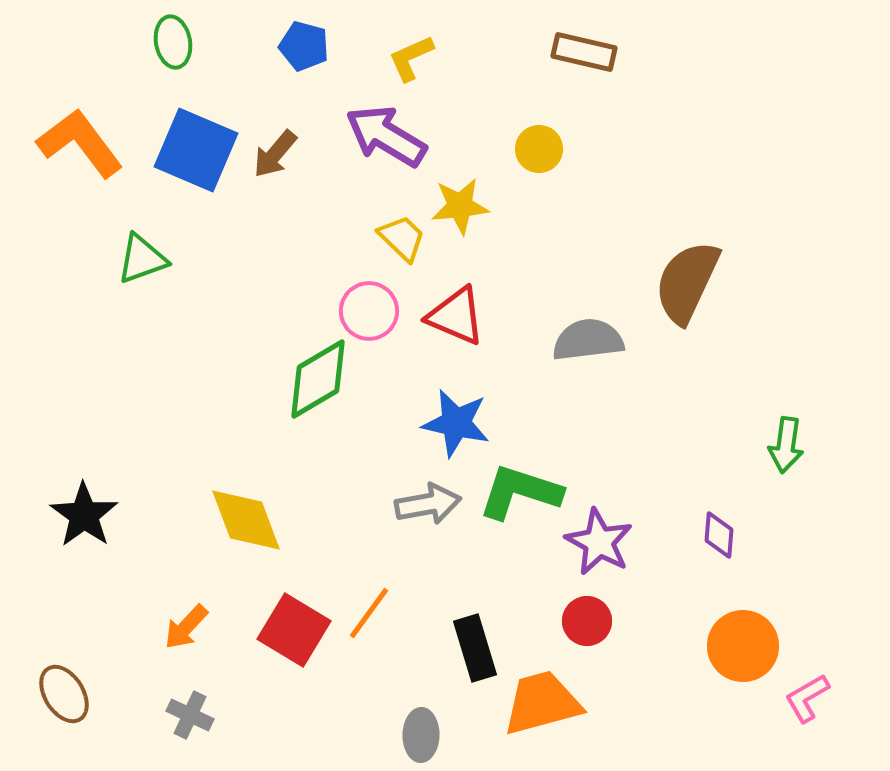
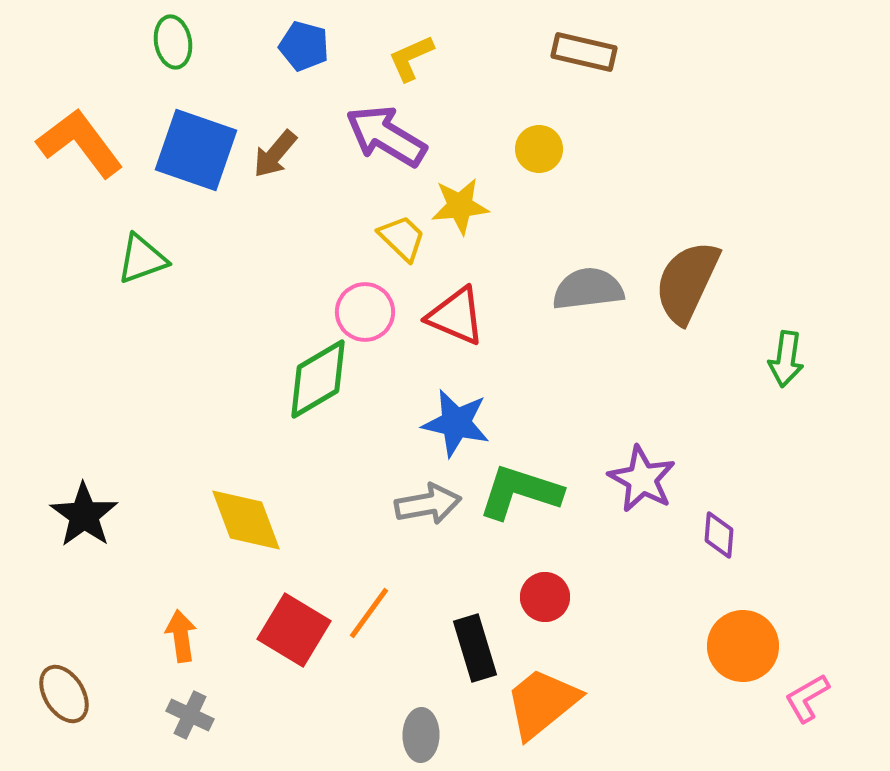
blue square: rotated 4 degrees counterclockwise
pink circle: moved 4 px left, 1 px down
gray semicircle: moved 51 px up
green arrow: moved 86 px up
purple star: moved 43 px right, 63 px up
red circle: moved 42 px left, 24 px up
orange arrow: moved 5 px left, 9 px down; rotated 129 degrees clockwise
orange trapezoid: rotated 24 degrees counterclockwise
